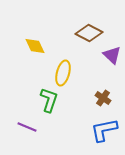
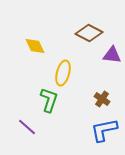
purple triangle: rotated 36 degrees counterclockwise
brown cross: moved 1 px left, 1 px down
purple line: rotated 18 degrees clockwise
